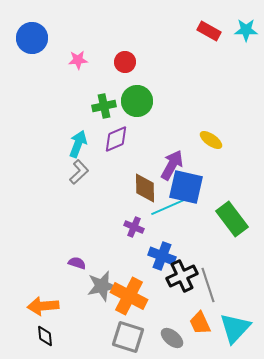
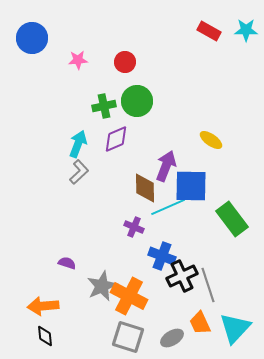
purple arrow: moved 6 px left, 1 px down; rotated 8 degrees counterclockwise
blue square: moved 5 px right, 1 px up; rotated 12 degrees counterclockwise
purple semicircle: moved 10 px left
gray star: rotated 12 degrees counterclockwise
gray ellipse: rotated 70 degrees counterclockwise
